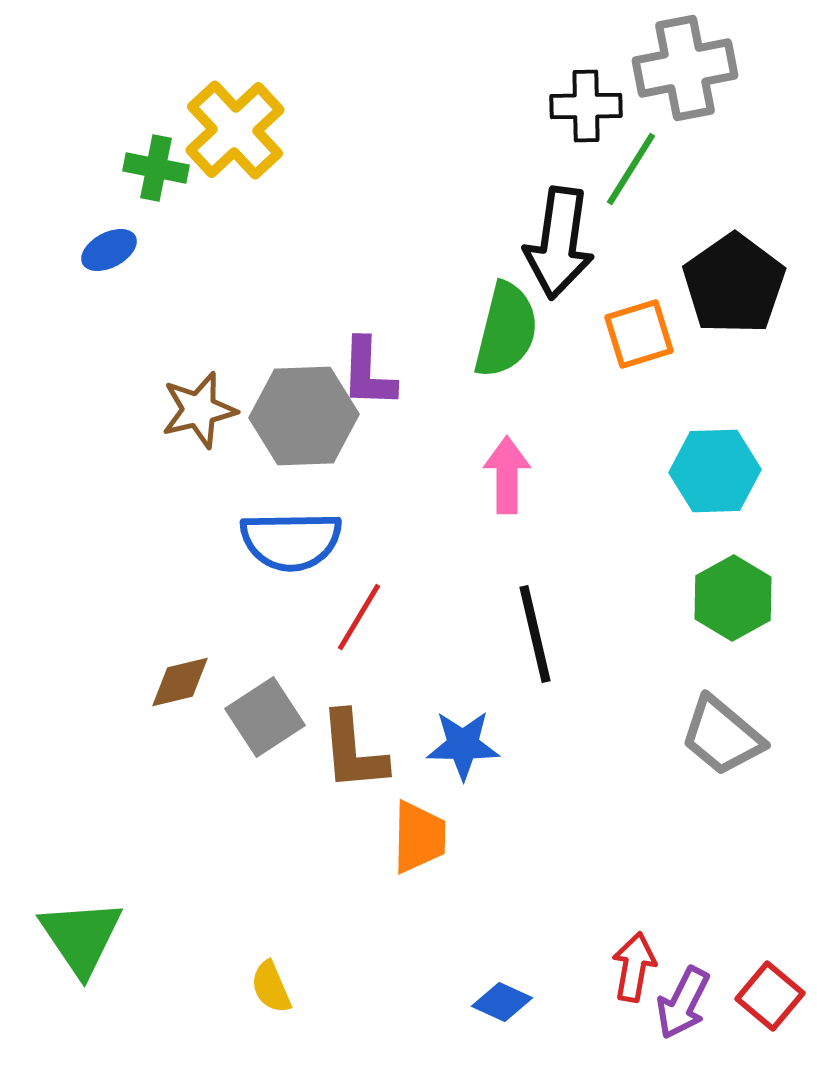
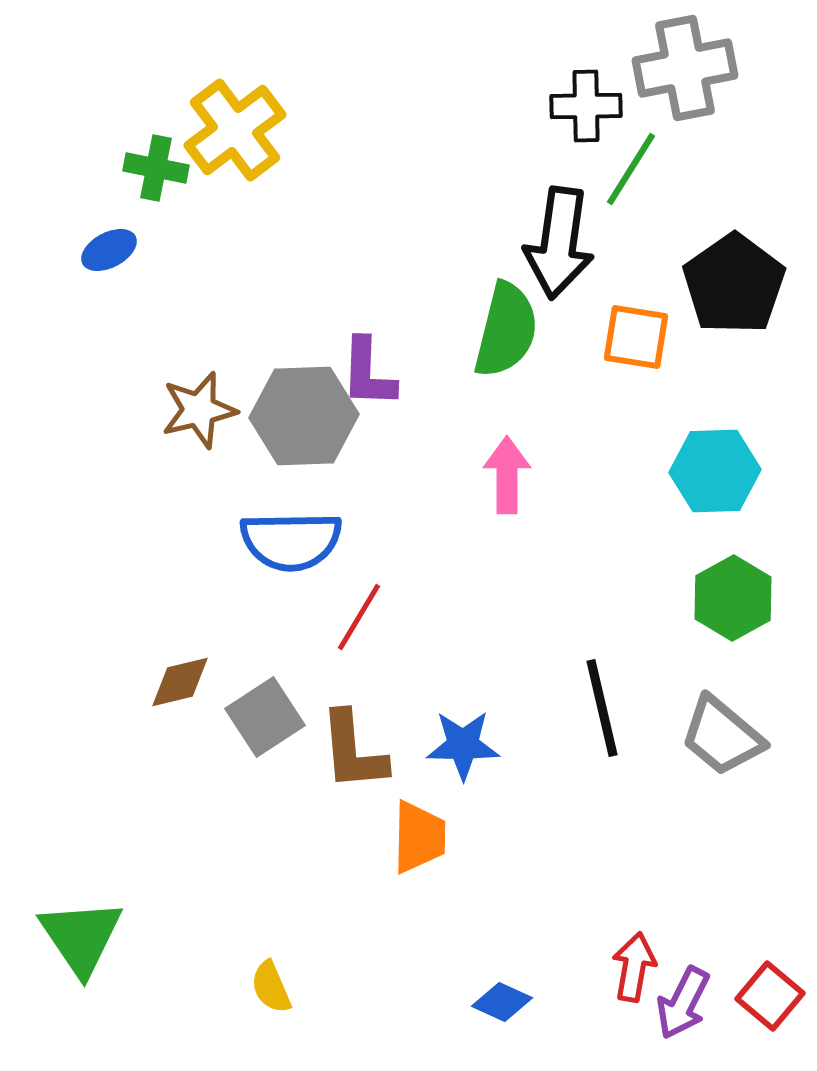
yellow cross: rotated 6 degrees clockwise
orange square: moved 3 px left, 3 px down; rotated 26 degrees clockwise
black line: moved 67 px right, 74 px down
